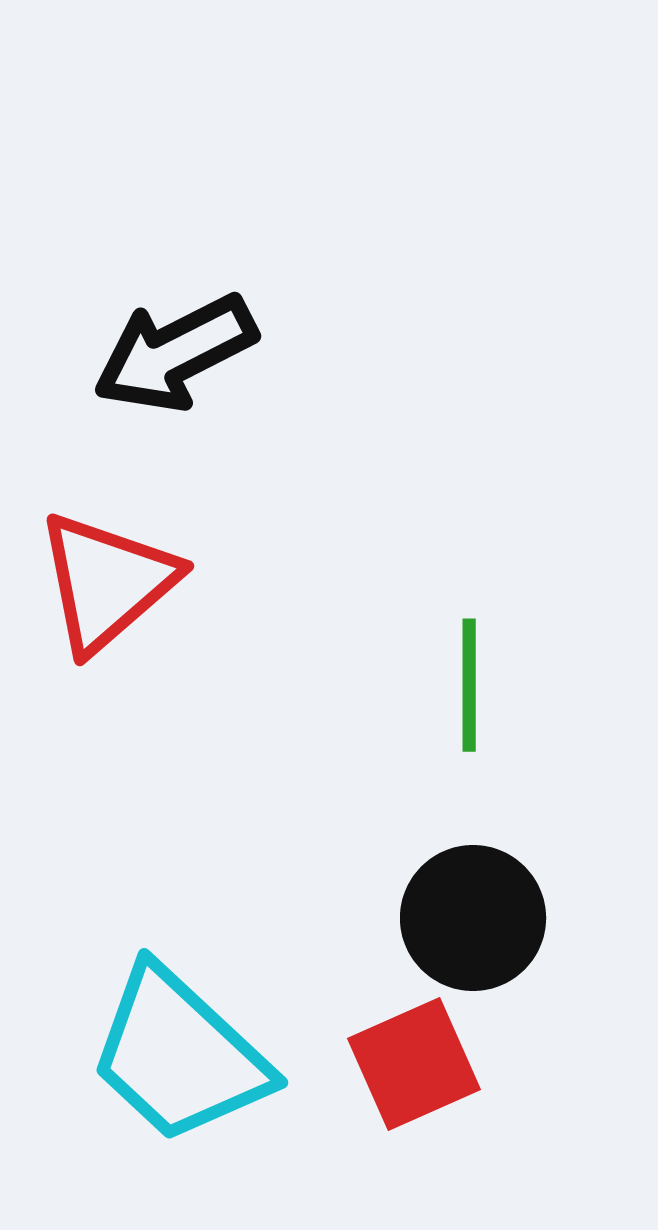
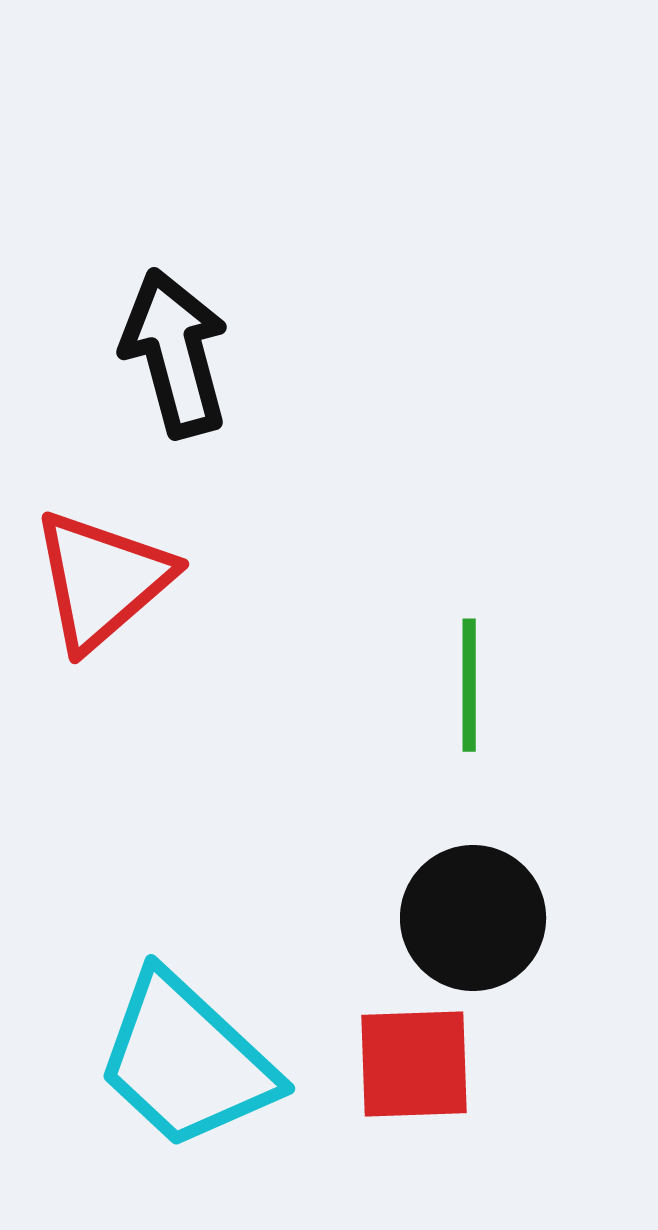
black arrow: rotated 102 degrees clockwise
red triangle: moved 5 px left, 2 px up
cyan trapezoid: moved 7 px right, 6 px down
red square: rotated 22 degrees clockwise
